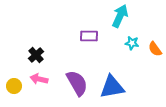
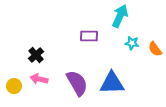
blue triangle: moved 4 px up; rotated 8 degrees clockwise
